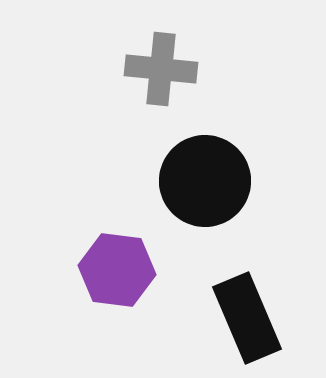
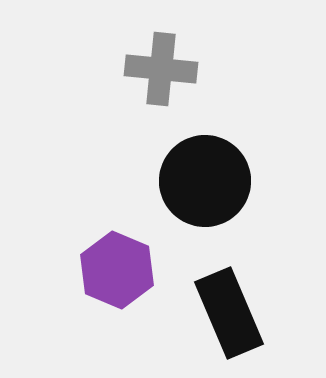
purple hexagon: rotated 16 degrees clockwise
black rectangle: moved 18 px left, 5 px up
